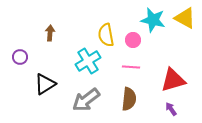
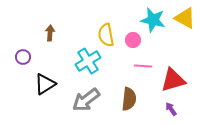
purple circle: moved 3 px right
pink line: moved 12 px right, 1 px up
